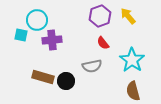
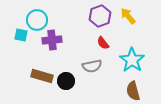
brown rectangle: moved 1 px left, 1 px up
